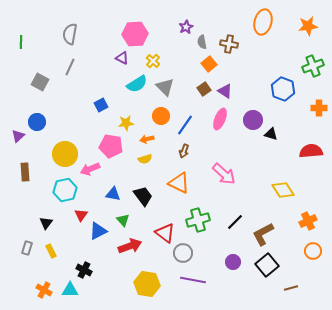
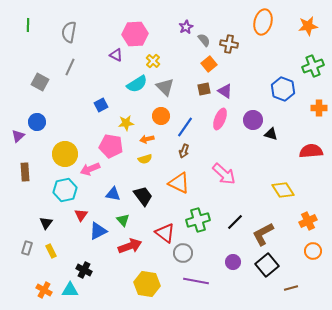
gray semicircle at (70, 34): moved 1 px left, 2 px up
green line at (21, 42): moved 7 px right, 17 px up
gray semicircle at (202, 42): moved 2 px right, 2 px up; rotated 152 degrees clockwise
purple triangle at (122, 58): moved 6 px left, 3 px up
brown square at (204, 89): rotated 24 degrees clockwise
blue line at (185, 125): moved 2 px down
purple line at (193, 280): moved 3 px right, 1 px down
